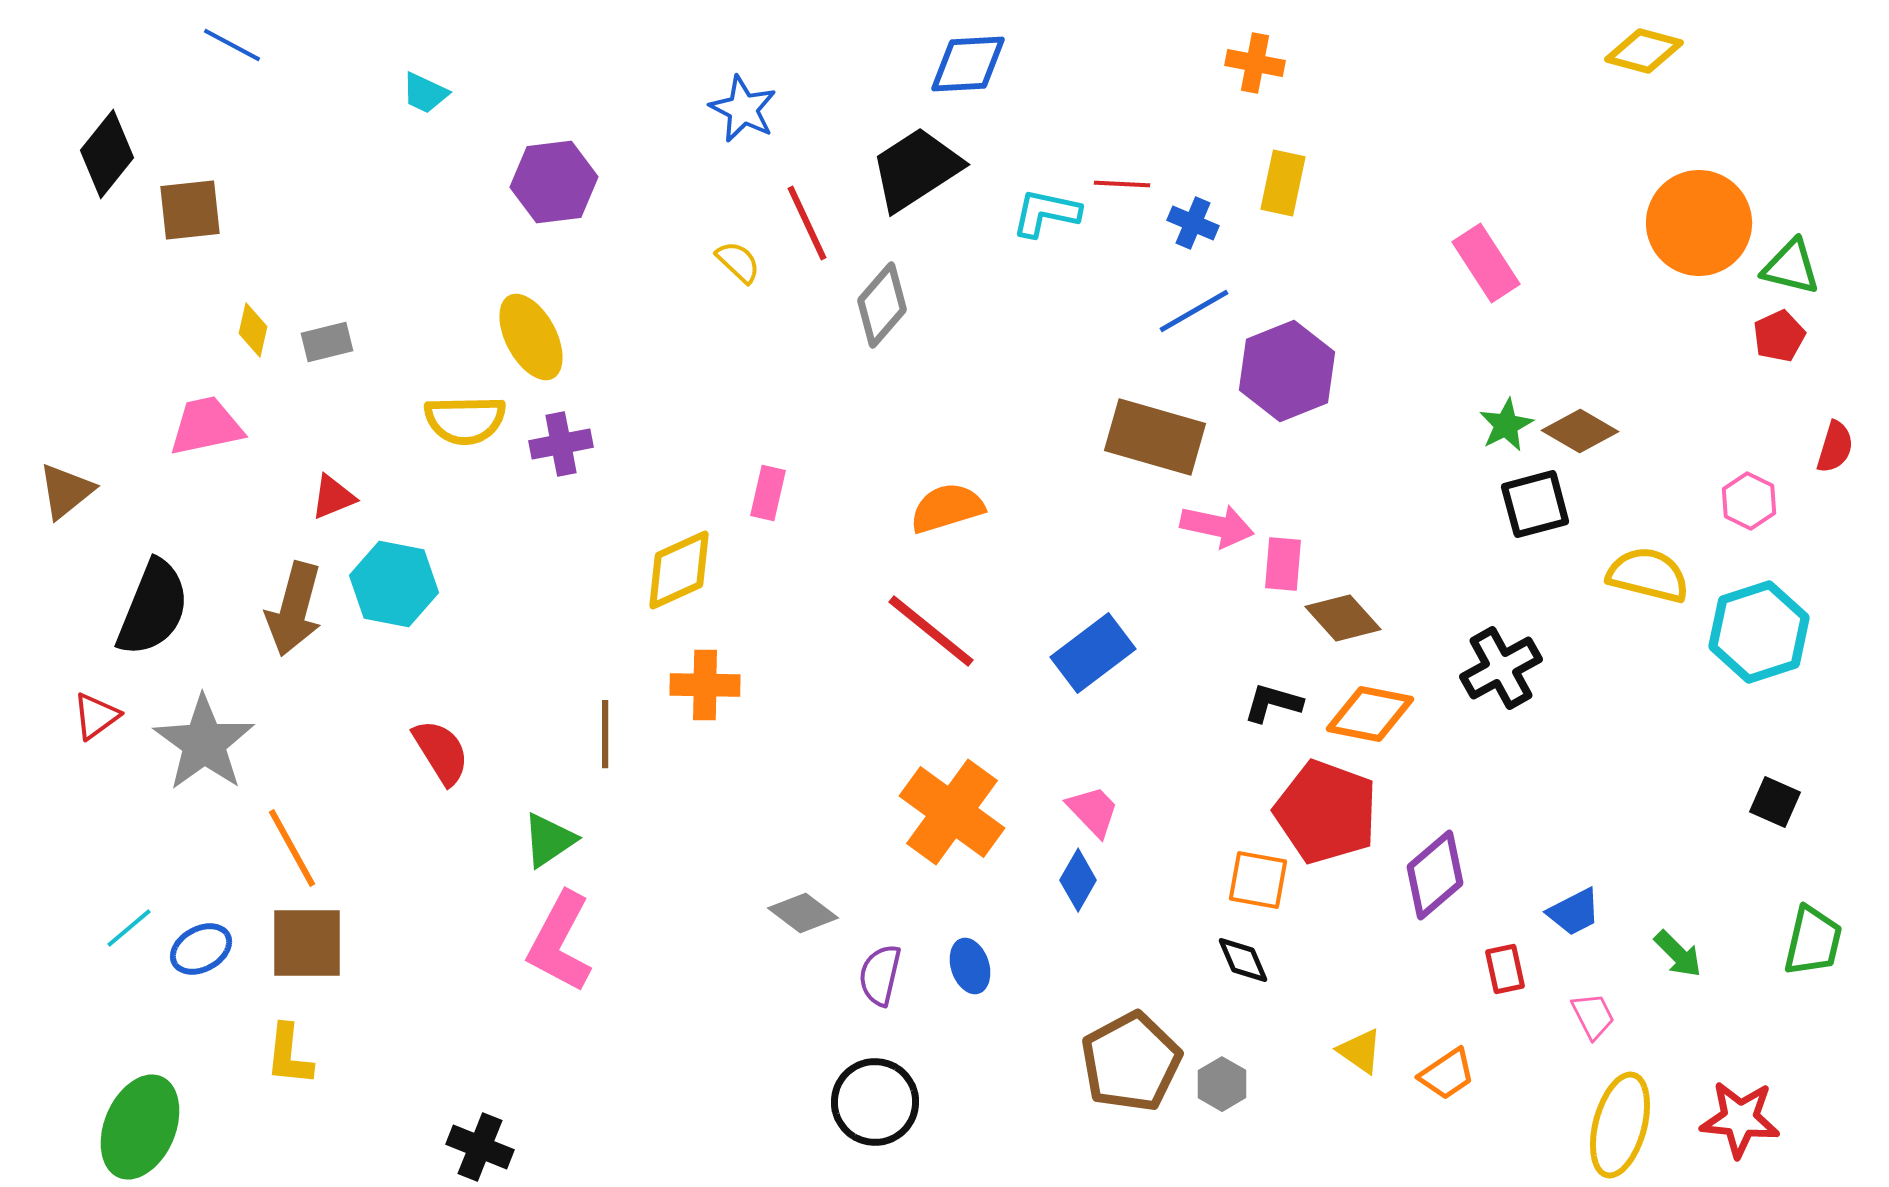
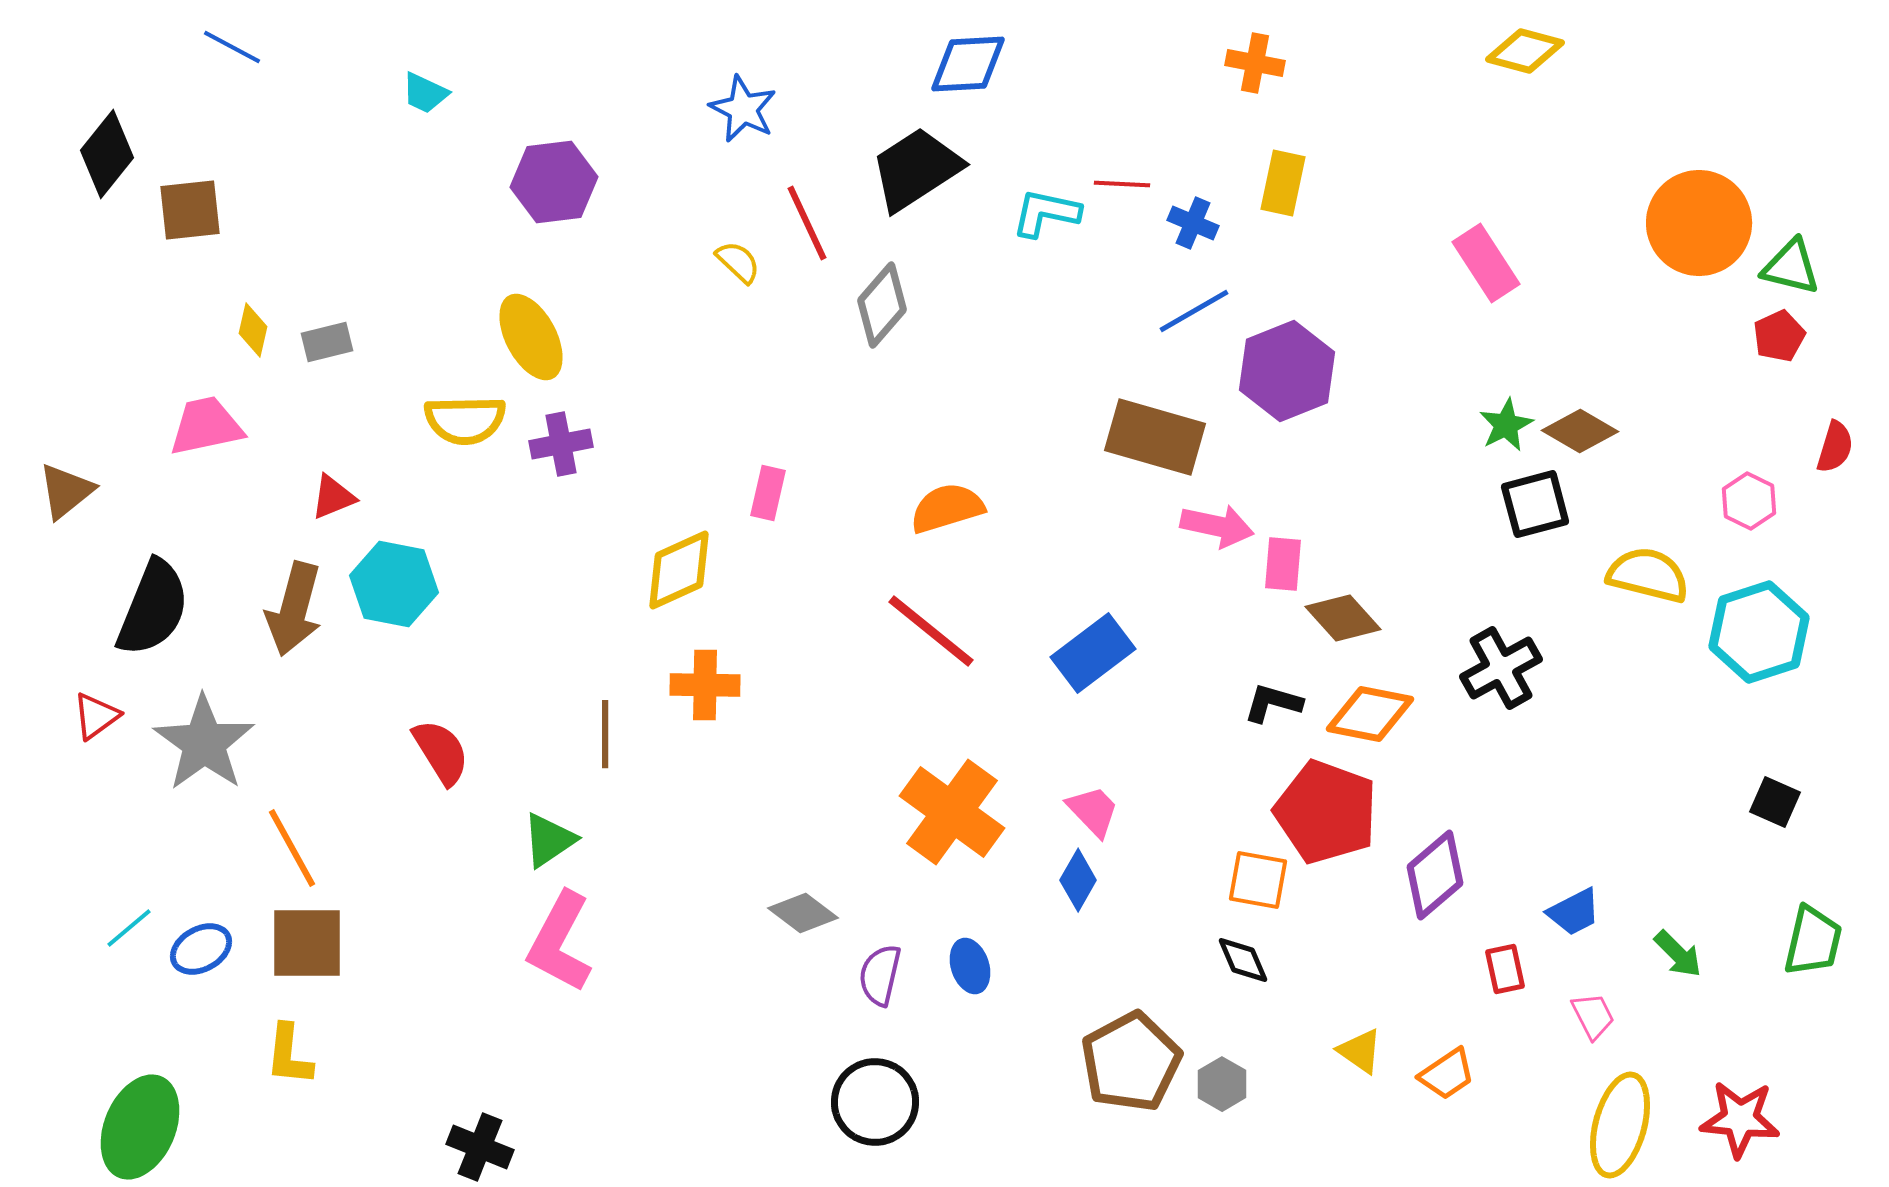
blue line at (232, 45): moved 2 px down
yellow diamond at (1644, 51): moved 119 px left
